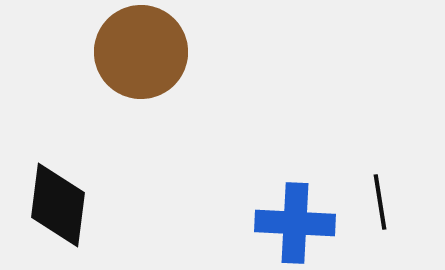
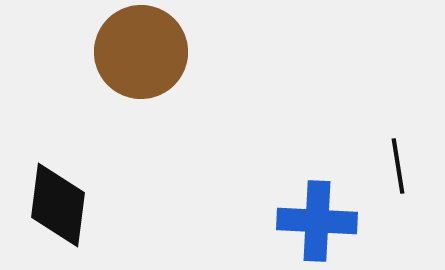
black line: moved 18 px right, 36 px up
blue cross: moved 22 px right, 2 px up
